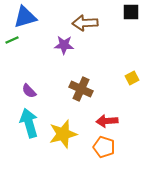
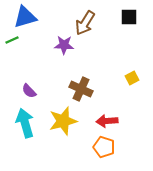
black square: moved 2 px left, 5 px down
brown arrow: rotated 55 degrees counterclockwise
cyan arrow: moved 4 px left
yellow star: moved 13 px up
